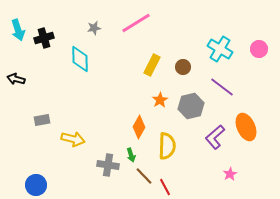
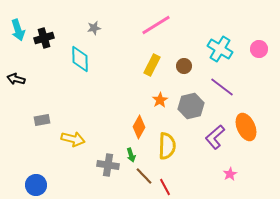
pink line: moved 20 px right, 2 px down
brown circle: moved 1 px right, 1 px up
